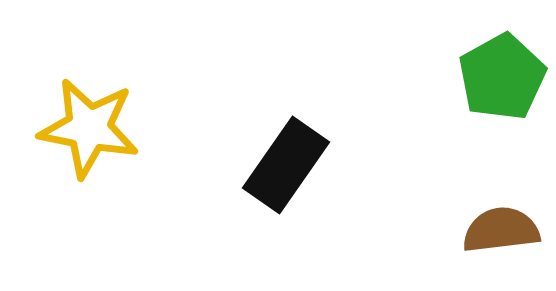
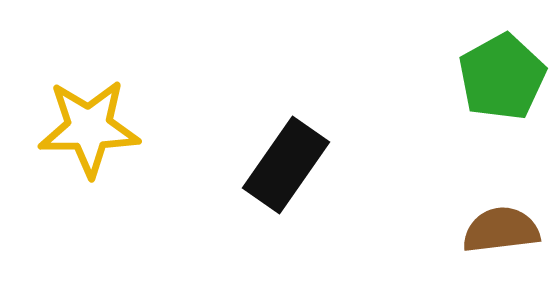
yellow star: rotated 12 degrees counterclockwise
